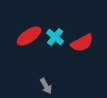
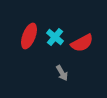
red ellipse: rotated 35 degrees counterclockwise
gray arrow: moved 16 px right, 13 px up
